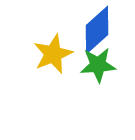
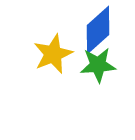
blue diamond: moved 1 px right
